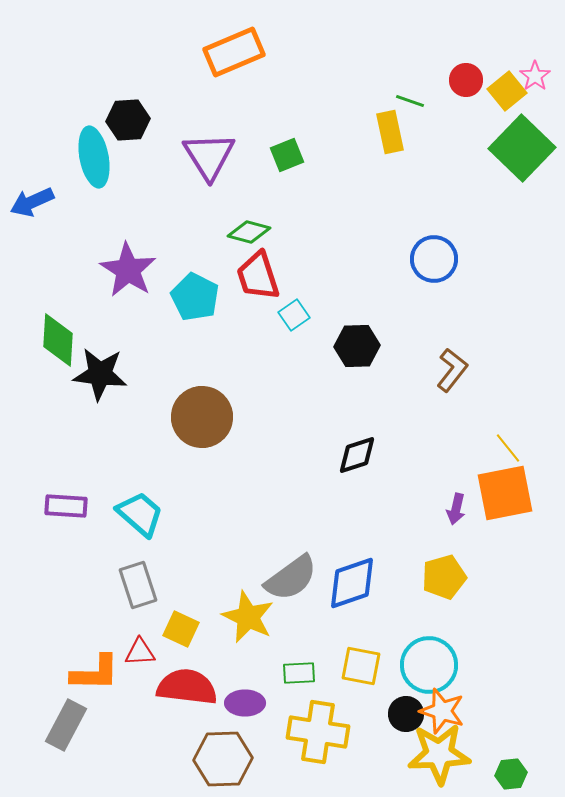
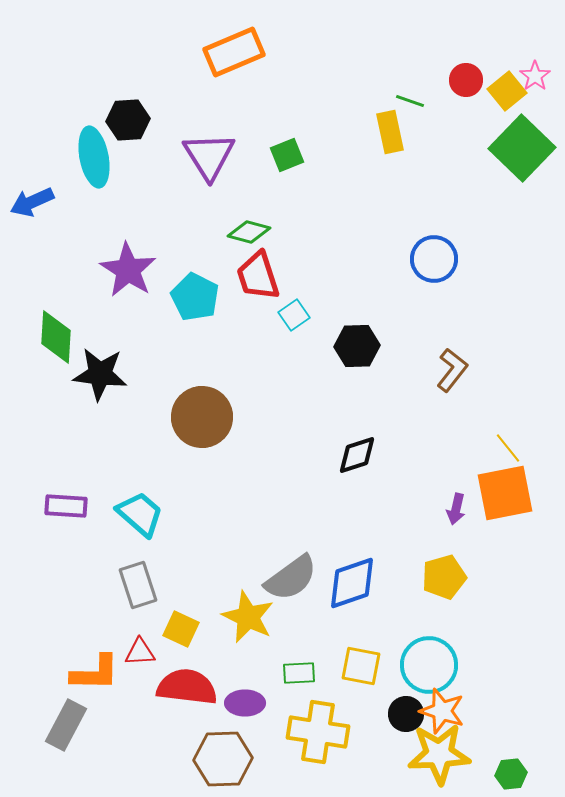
green diamond at (58, 340): moved 2 px left, 3 px up
